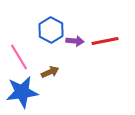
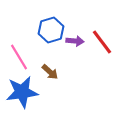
blue hexagon: rotated 15 degrees clockwise
red line: moved 3 px left, 1 px down; rotated 64 degrees clockwise
brown arrow: rotated 66 degrees clockwise
